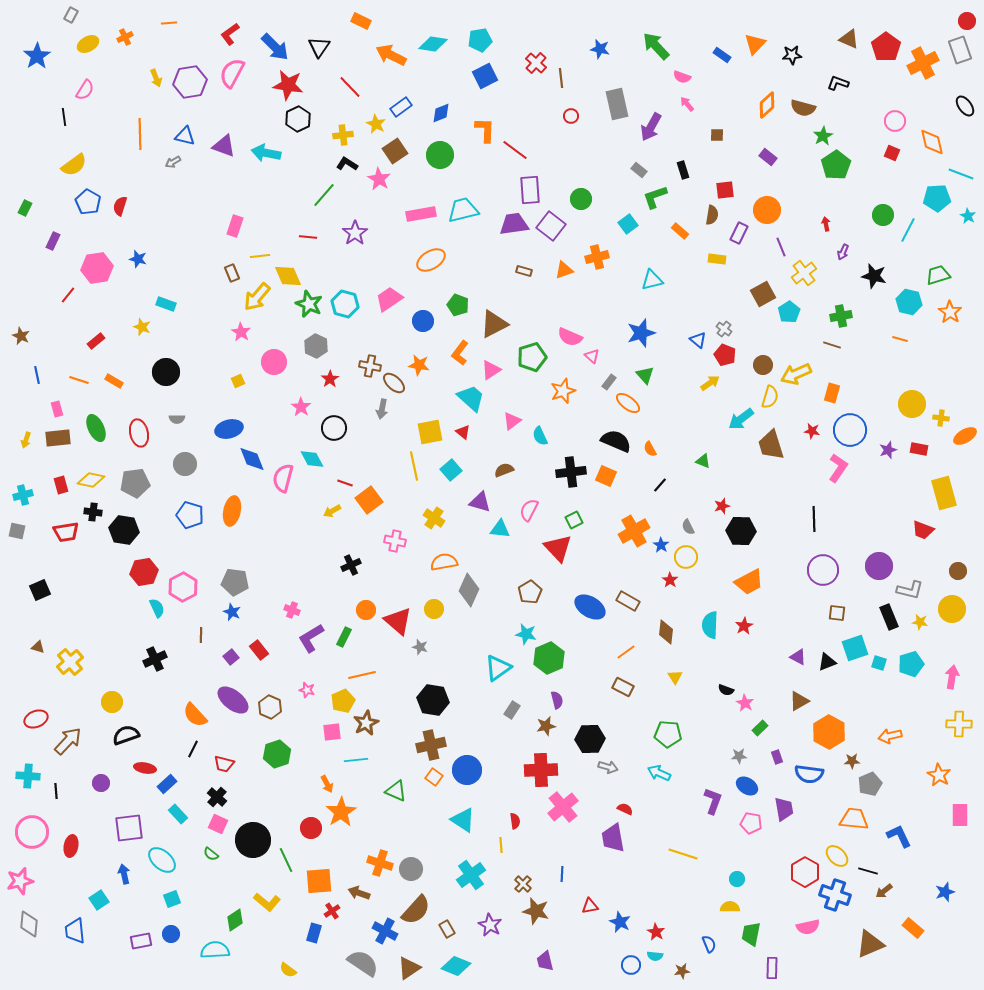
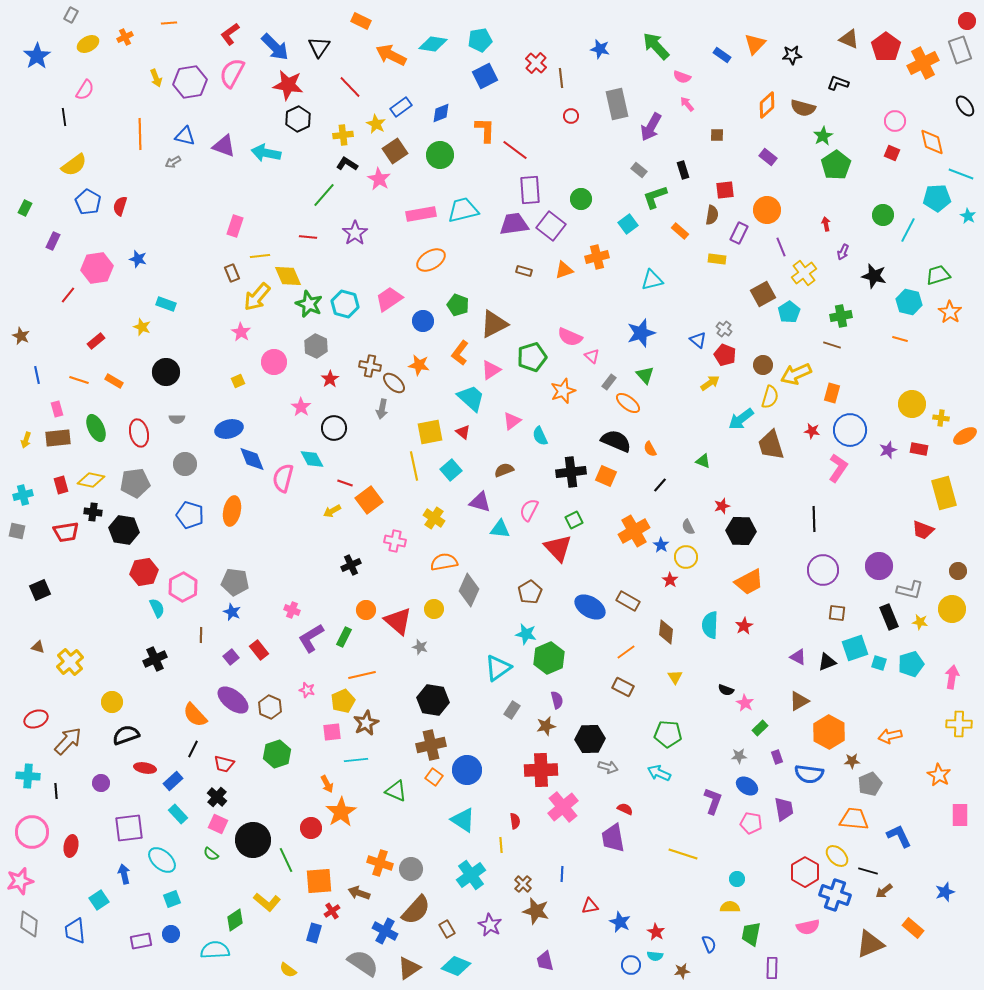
blue rectangle at (167, 784): moved 6 px right, 3 px up
